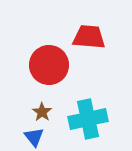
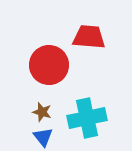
brown star: rotated 18 degrees counterclockwise
cyan cross: moved 1 px left, 1 px up
blue triangle: moved 9 px right
